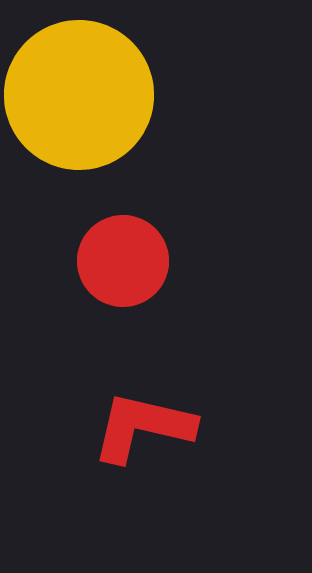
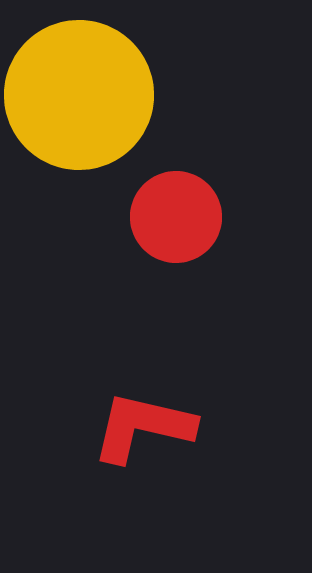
red circle: moved 53 px right, 44 px up
